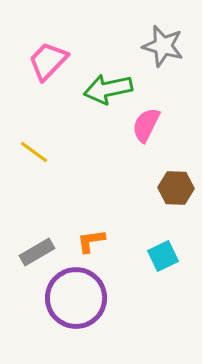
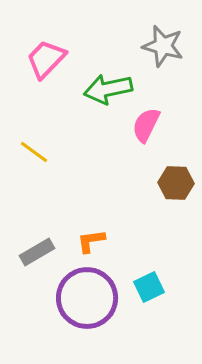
pink trapezoid: moved 2 px left, 2 px up
brown hexagon: moved 5 px up
cyan square: moved 14 px left, 31 px down
purple circle: moved 11 px right
